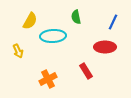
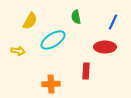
cyan ellipse: moved 4 px down; rotated 30 degrees counterclockwise
yellow arrow: rotated 56 degrees counterclockwise
red rectangle: rotated 35 degrees clockwise
orange cross: moved 3 px right, 5 px down; rotated 24 degrees clockwise
